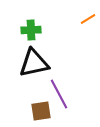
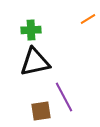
black triangle: moved 1 px right, 1 px up
purple line: moved 5 px right, 3 px down
